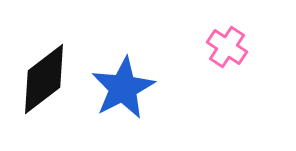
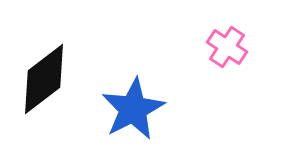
blue star: moved 10 px right, 21 px down
